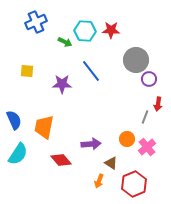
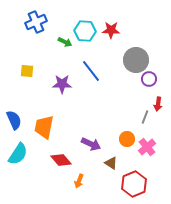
purple arrow: rotated 30 degrees clockwise
orange arrow: moved 20 px left
